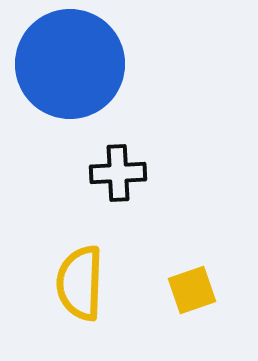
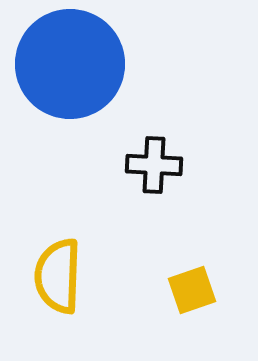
black cross: moved 36 px right, 8 px up; rotated 6 degrees clockwise
yellow semicircle: moved 22 px left, 7 px up
